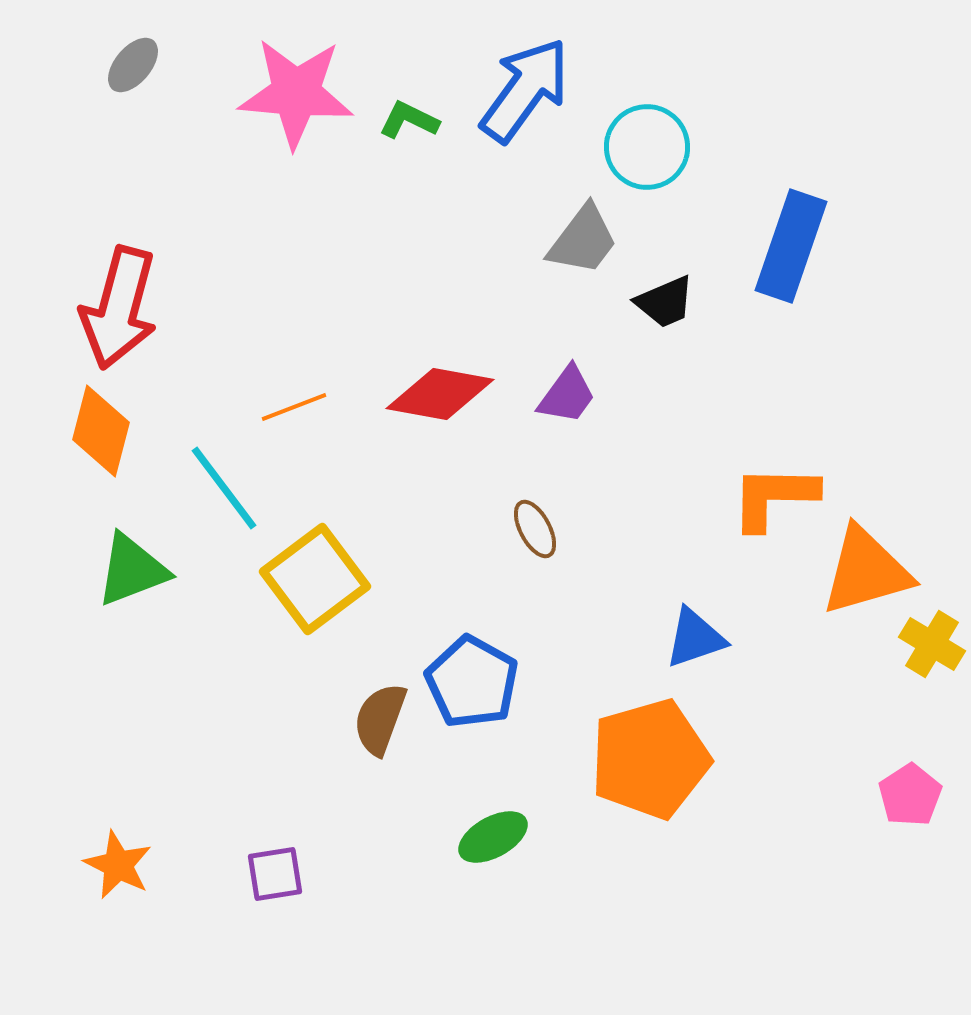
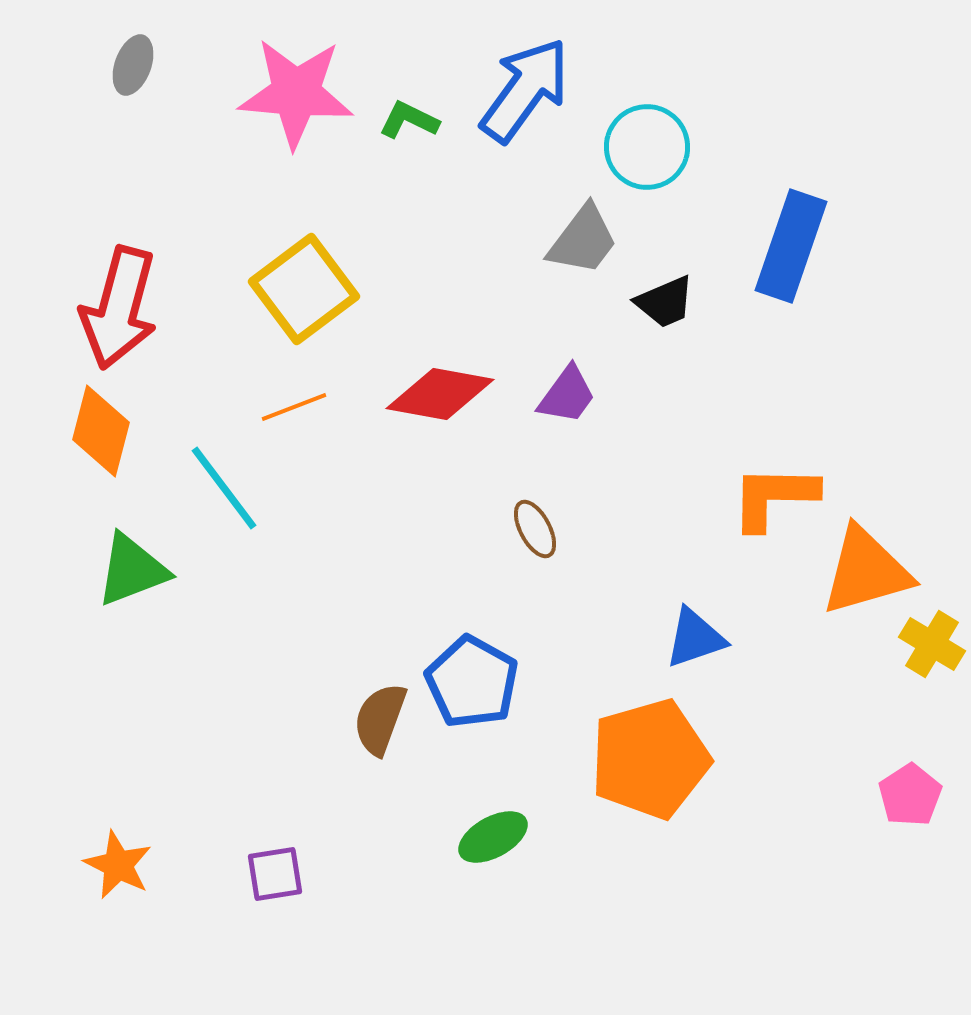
gray ellipse: rotated 20 degrees counterclockwise
yellow square: moved 11 px left, 290 px up
